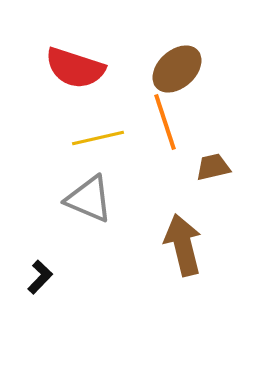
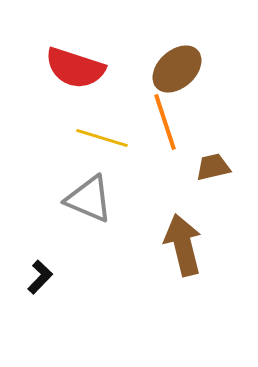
yellow line: moved 4 px right; rotated 30 degrees clockwise
